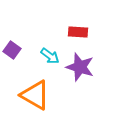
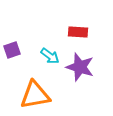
purple square: rotated 36 degrees clockwise
orange triangle: rotated 40 degrees counterclockwise
